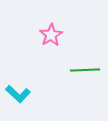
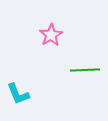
cyan L-shape: rotated 25 degrees clockwise
